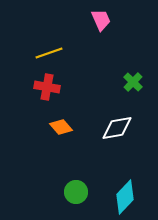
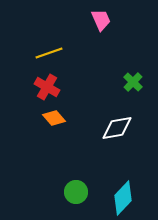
red cross: rotated 20 degrees clockwise
orange diamond: moved 7 px left, 9 px up
cyan diamond: moved 2 px left, 1 px down
